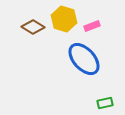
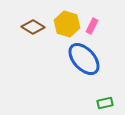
yellow hexagon: moved 3 px right, 5 px down
pink rectangle: rotated 42 degrees counterclockwise
